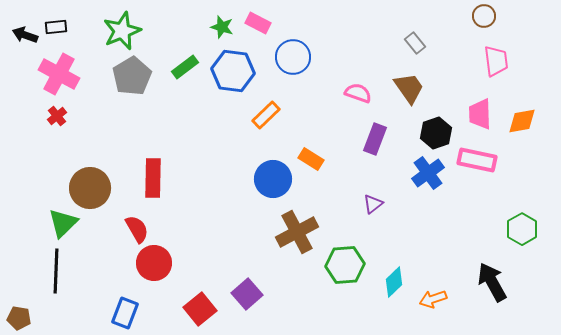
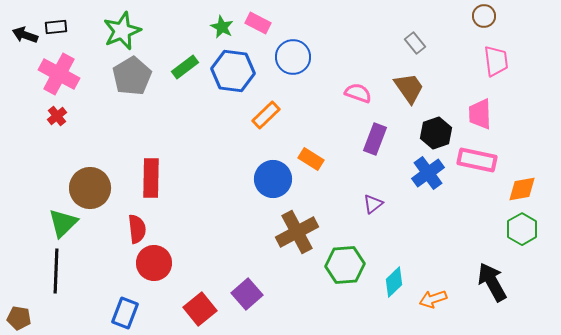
green star at (222, 27): rotated 10 degrees clockwise
orange diamond at (522, 121): moved 68 px down
red rectangle at (153, 178): moved 2 px left
red semicircle at (137, 229): rotated 24 degrees clockwise
